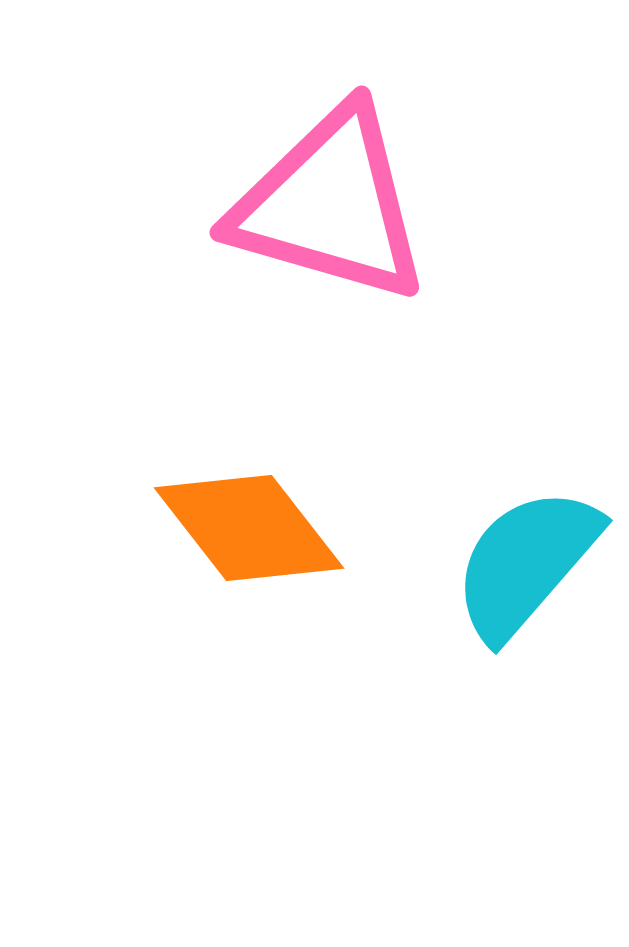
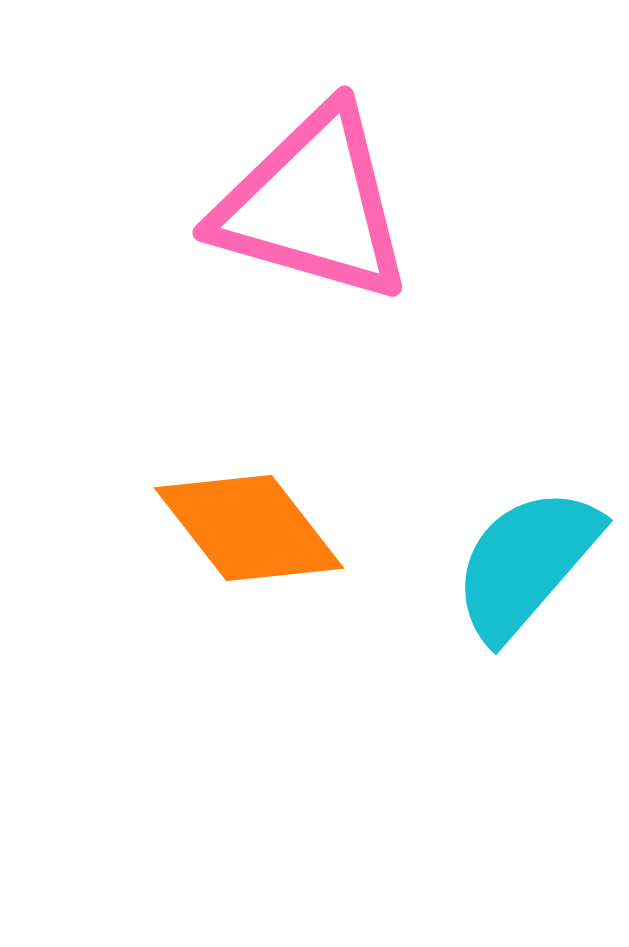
pink triangle: moved 17 px left
